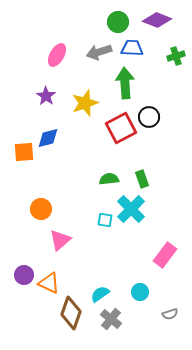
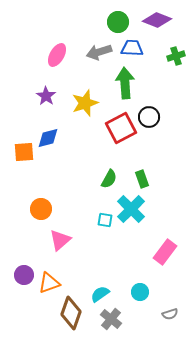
green semicircle: rotated 126 degrees clockwise
pink rectangle: moved 3 px up
orange triangle: rotated 45 degrees counterclockwise
